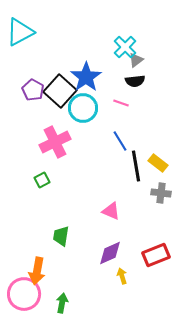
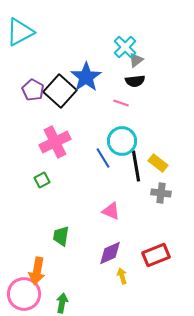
cyan circle: moved 39 px right, 33 px down
blue line: moved 17 px left, 17 px down
